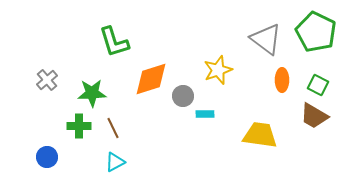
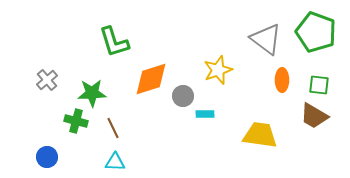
green pentagon: rotated 6 degrees counterclockwise
green square: moved 1 px right; rotated 20 degrees counterclockwise
green cross: moved 3 px left, 5 px up; rotated 15 degrees clockwise
cyan triangle: rotated 30 degrees clockwise
